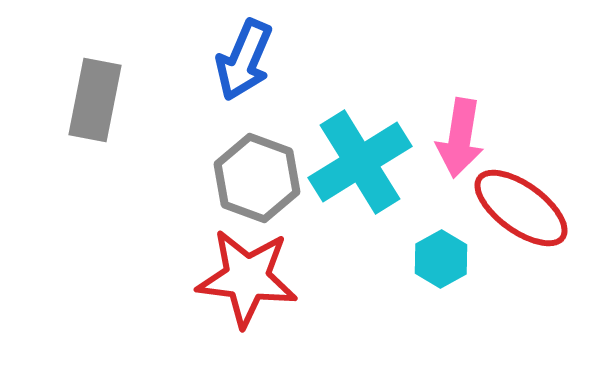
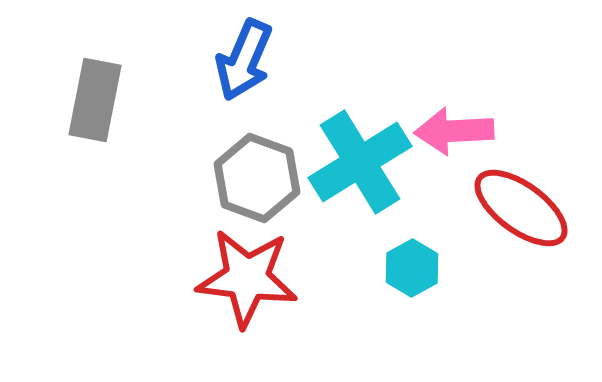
pink arrow: moved 6 px left, 7 px up; rotated 78 degrees clockwise
cyan hexagon: moved 29 px left, 9 px down
